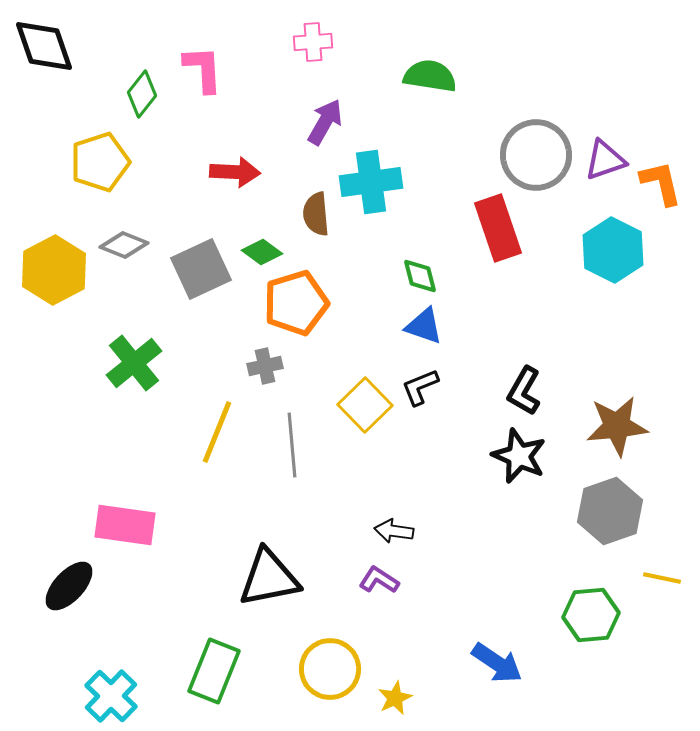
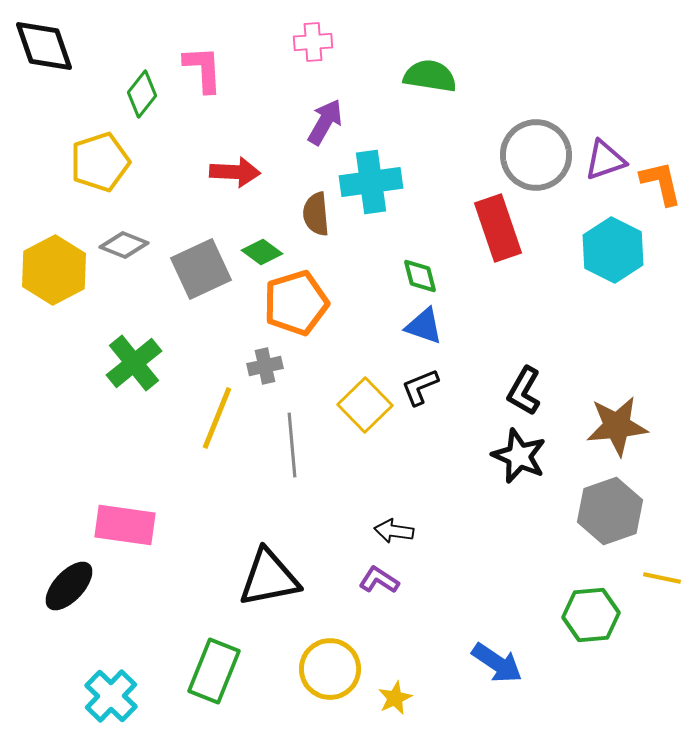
yellow line at (217, 432): moved 14 px up
